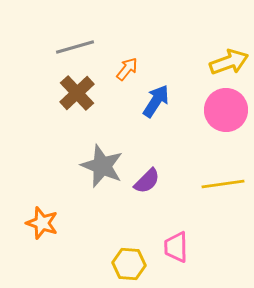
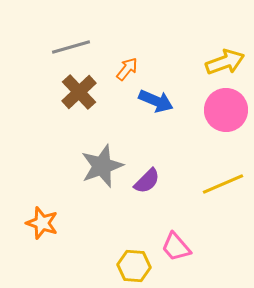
gray line: moved 4 px left
yellow arrow: moved 4 px left
brown cross: moved 2 px right, 1 px up
blue arrow: rotated 80 degrees clockwise
gray star: rotated 30 degrees clockwise
yellow line: rotated 15 degrees counterclockwise
pink trapezoid: rotated 40 degrees counterclockwise
yellow hexagon: moved 5 px right, 2 px down
